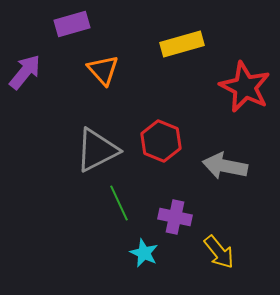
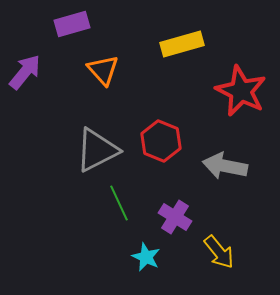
red star: moved 4 px left, 4 px down
purple cross: rotated 20 degrees clockwise
cyan star: moved 2 px right, 4 px down
